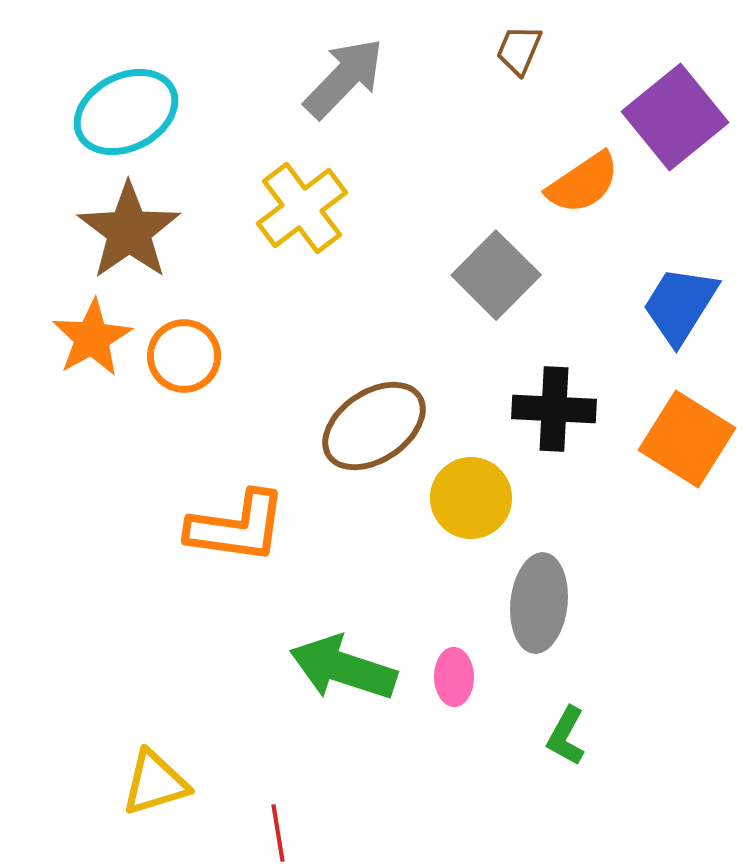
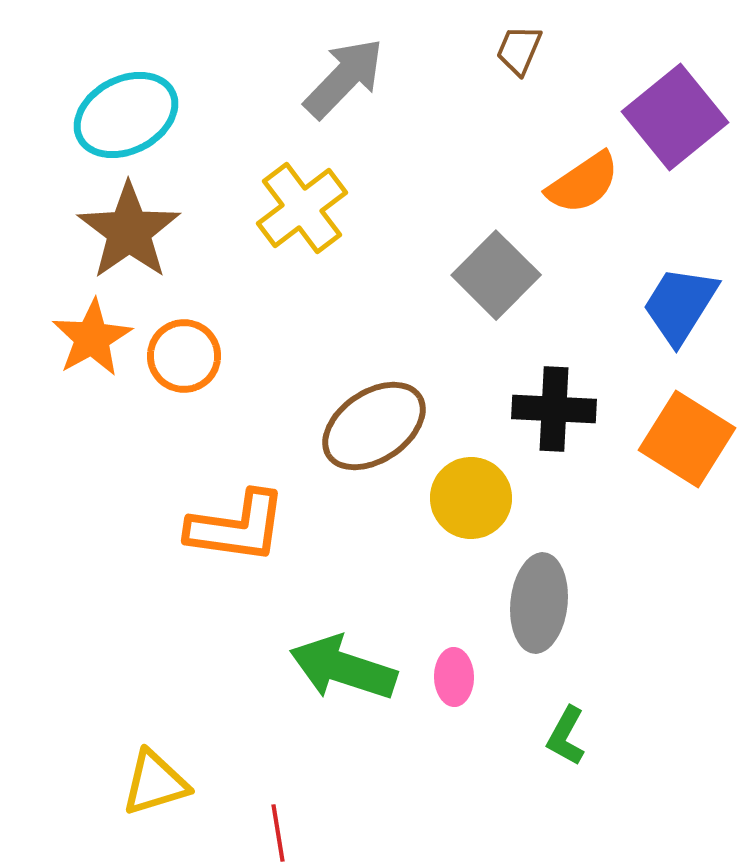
cyan ellipse: moved 3 px down
